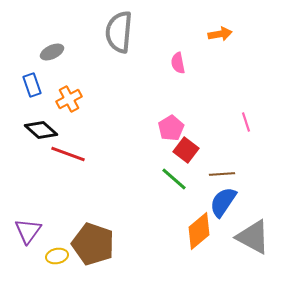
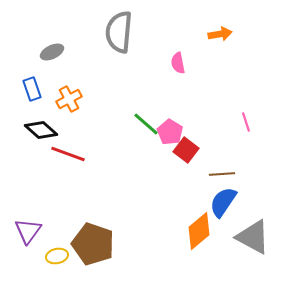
blue rectangle: moved 4 px down
pink pentagon: moved 1 px left, 4 px down; rotated 10 degrees counterclockwise
green line: moved 28 px left, 55 px up
